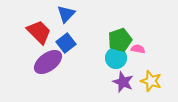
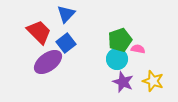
cyan circle: moved 1 px right, 1 px down
yellow star: moved 2 px right
